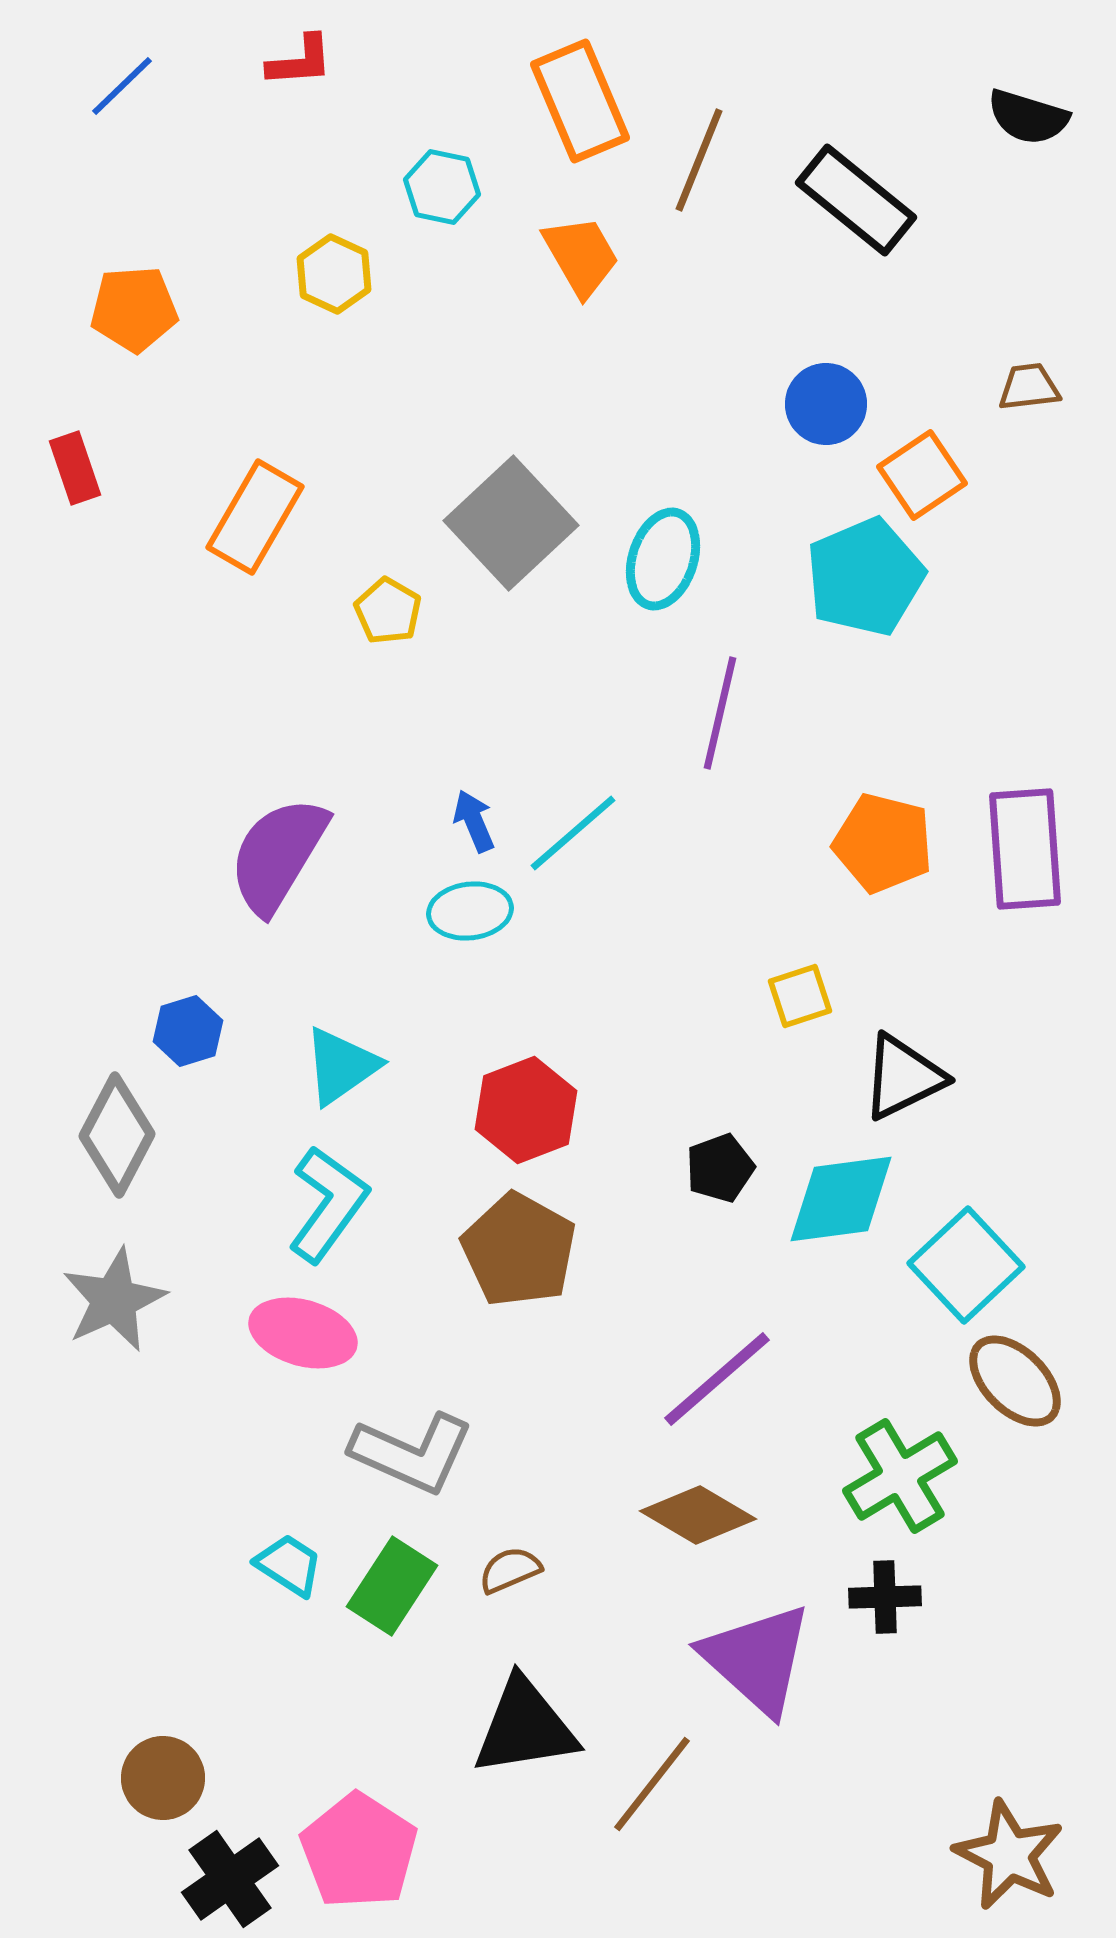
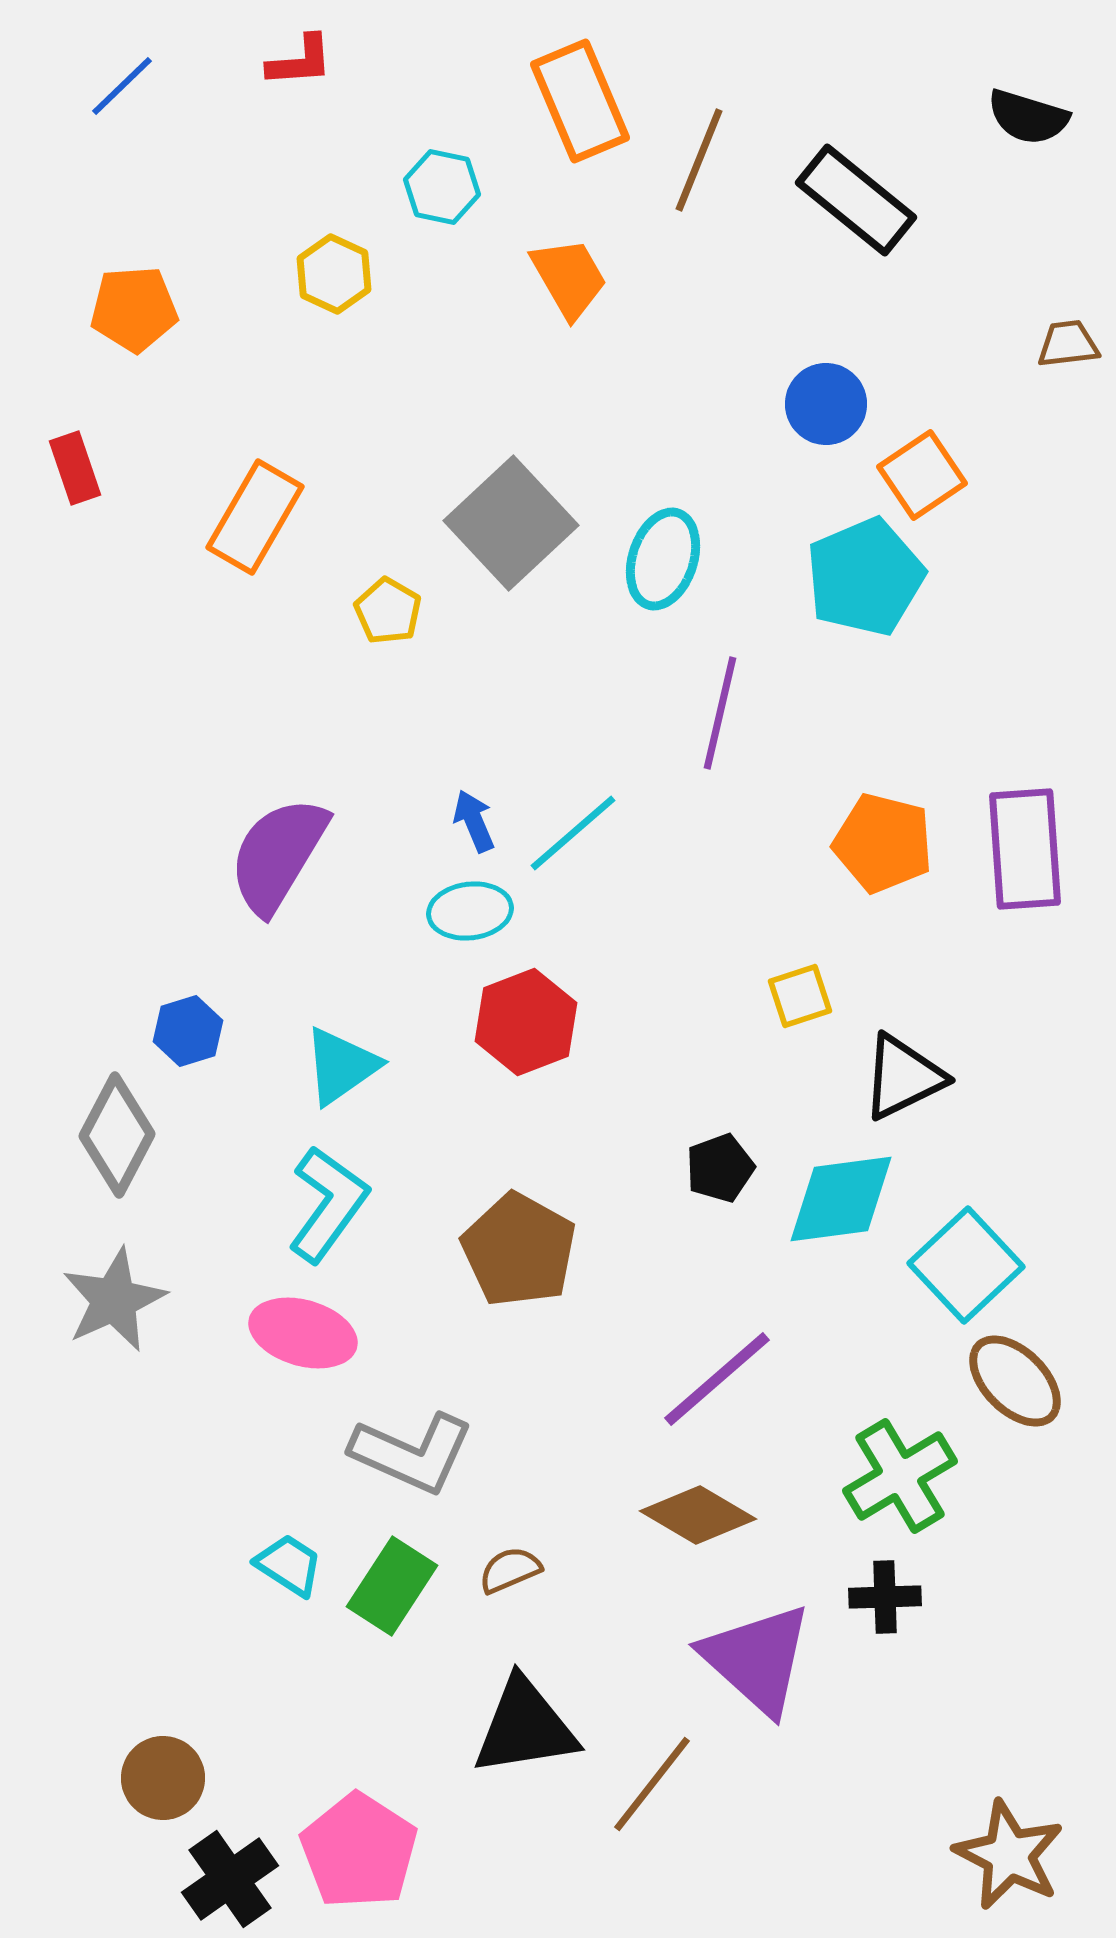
orange trapezoid at (581, 256): moved 12 px left, 22 px down
brown trapezoid at (1029, 387): moved 39 px right, 43 px up
red hexagon at (526, 1110): moved 88 px up
